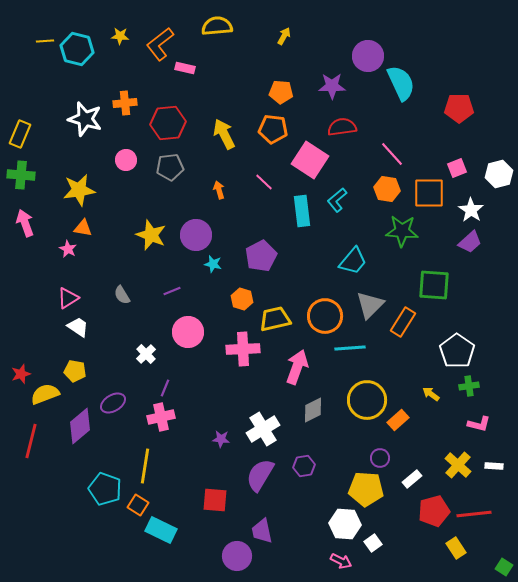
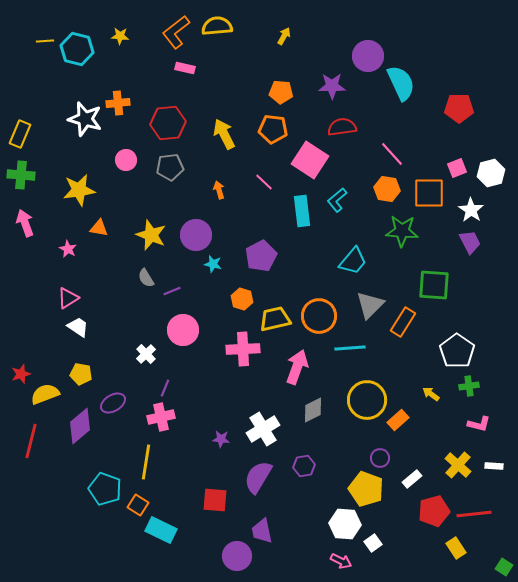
orange L-shape at (160, 44): moved 16 px right, 12 px up
orange cross at (125, 103): moved 7 px left
white hexagon at (499, 174): moved 8 px left, 1 px up
orange triangle at (83, 228): moved 16 px right
purple trapezoid at (470, 242): rotated 75 degrees counterclockwise
gray semicircle at (122, 295): moved 24 px right, 17 px up
orange circle at (325, 316): moved 6 px left
pink circle at (188, 332): moved 5 px left, 2 px up
yellow pentagon at (75, 371): moved 6 px right, 3 px down
yellow line at (145, 466): moved 1 px right, 4 px up
purple semicircle at (260, 475): moved 2 px left, 2 px down
yellow pentagon at (366, 489): rotated 16 degrees clockwise
